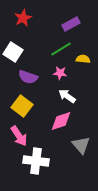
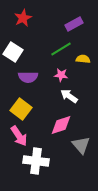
purple rectangle: moved 3 px right
pink star: moved 1 px right, 2 px down
purple semicircle: rotated 18 degrees counterclockwise
white arrow: moved 2 px right
yellow square: moved 1 px left, 3 px down
pink diamond: moved 4 px down
